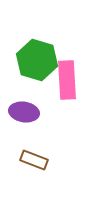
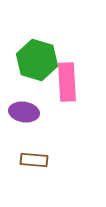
pink rectangle: moved 2 px down
brown rectangle: rotated 16 degrees counterclockwise
